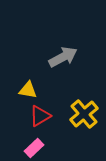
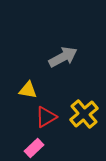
red triangle: moved 6 px right, 1 px down
